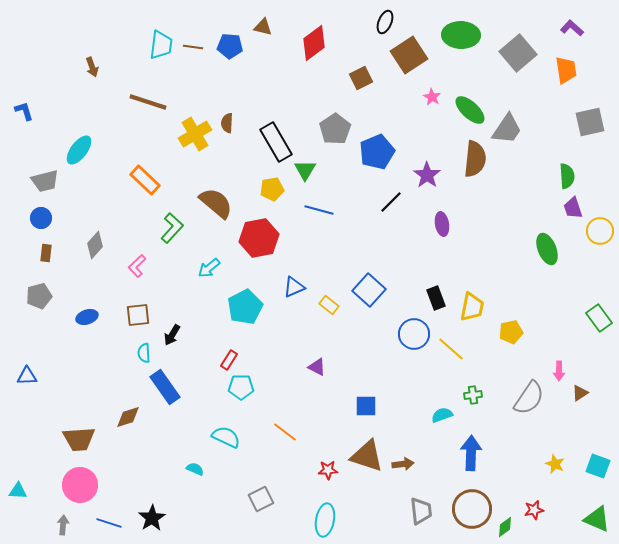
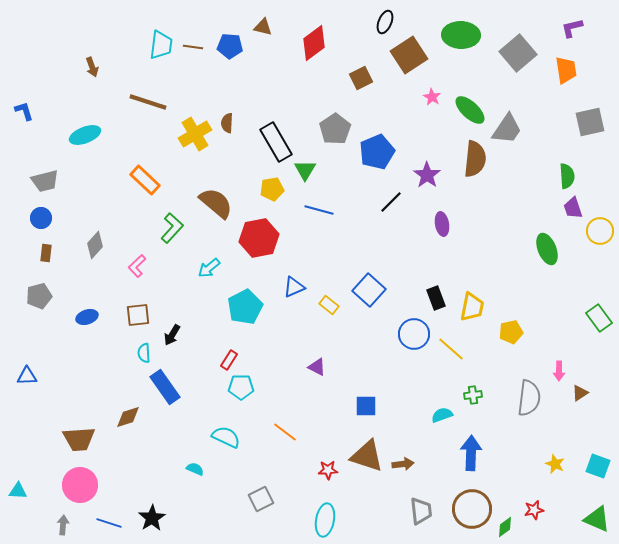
purple L-shape at (572, 28): rotated 55 degrees counterclockwise
cyan ellipse at (79, 150): moved 6 px right, 15 px up; rotated 32 degrees clockwise
gray semicircle at (529, 398): rotated 27 degrees counterclockwise
